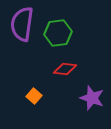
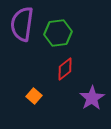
red diamond: rotated 45 degrees counterclockwise
purple star: rotated 20 degrees clockwise
